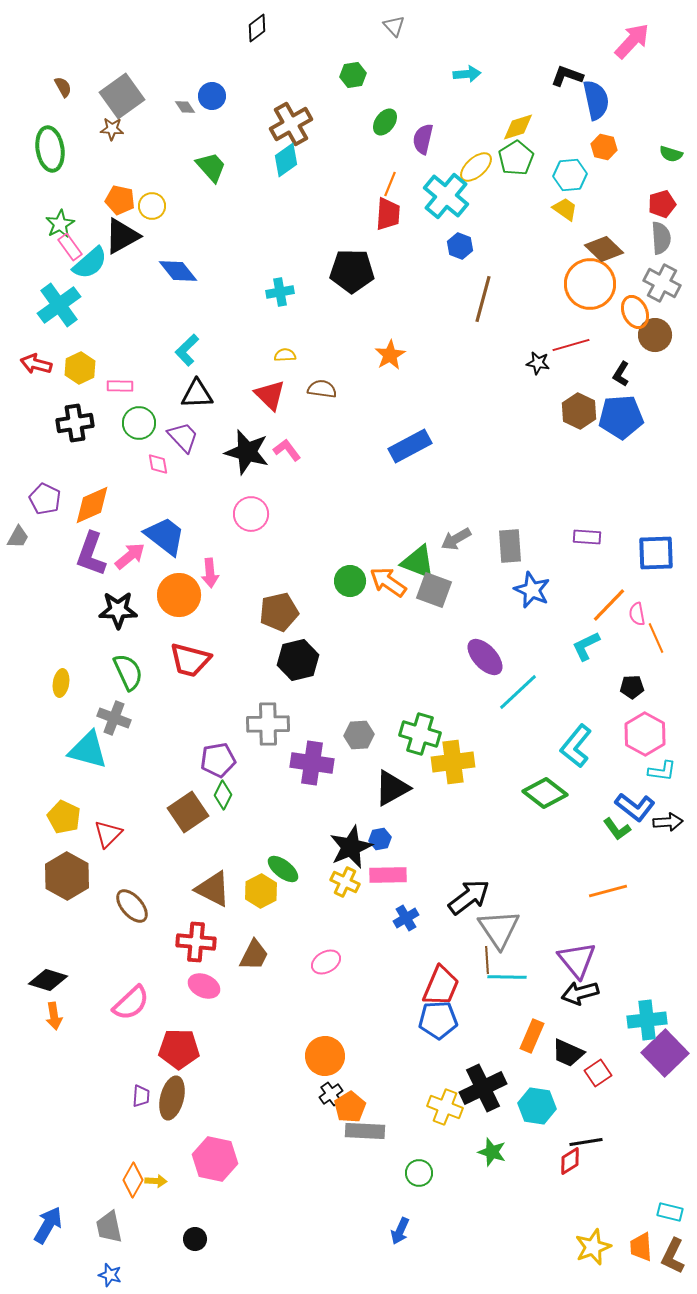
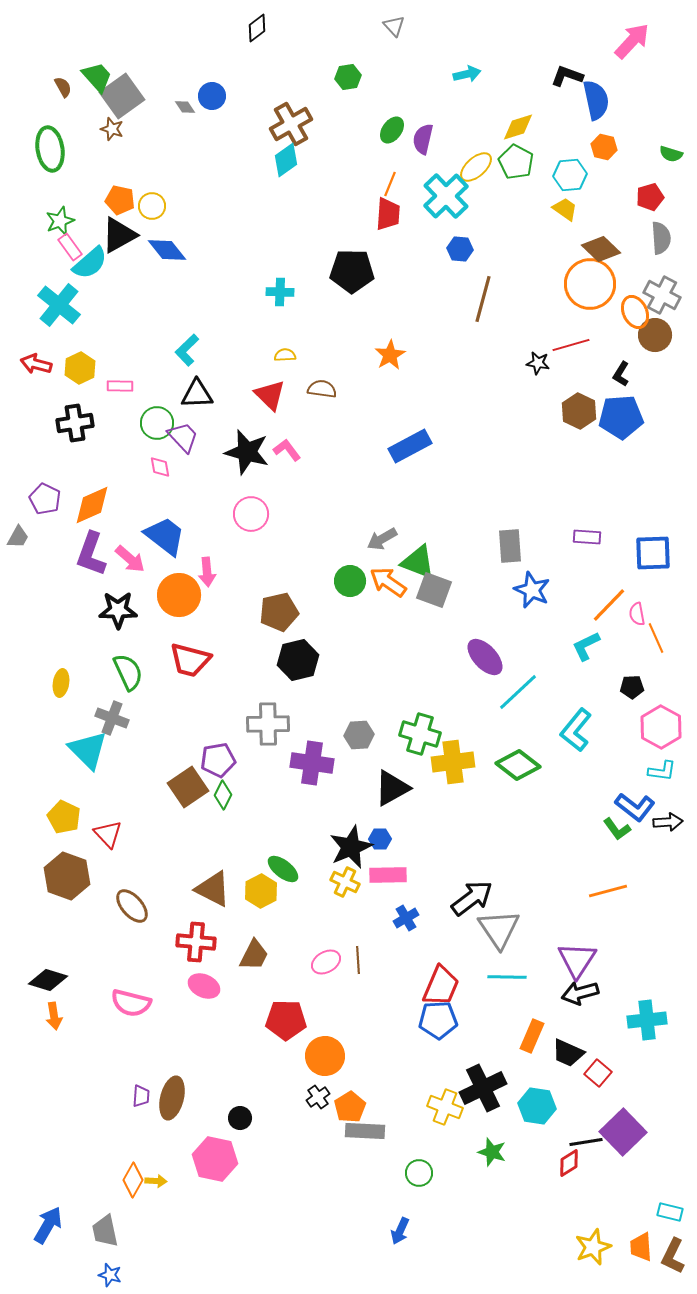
cyan arrow at (467, 74): rotated 8 degrees counterclockwise
green hexagon at (353, 75): moved 5 px left, 2 px down
green ellipse at (385, 122): moved 7 px right, 8 px down
brown star at (112, 129): rotated 15 degrees clockwise
green pentagon at (516, 158): moved 4 px down; rotated 12 degrees counterclockwise
green trapezoid at (211, 167): moved 114 px left, 90 px up
cyan cross at (446, 196): rotated 6 degrees clockwise
red pentagon at (662, 204): moved 12 px left, 7 px up
green star at (60, 224): moved 3 px up; rotated 8 degrees clockwise
black triangle at (122, 236): moved 3 px left, 1 px up
blue hexagon at (460, 246): moved 3 px down; rotated 15 degrees counterclockwise
brown diamond at (604, 249): moved 3 px left
blue diamond at (178, 271): moved 11 px left, 21 px up
gray cross at (662, 283): moved 12 px down
cyan cross at (280, 292): rotated 12 degrees clockwise
cyan cross at (59, 305): rotated 15 degrees counterclockwise
green circle at (139, 423): moved 18 px right
pink diamond at (158, 464): moved 2 px right, 3 px down
gray arrow at (456, 539): moved 74 px left
blue square at (656, 553): moved 3 px left
pink arrow at (130, 556): moved 3 px down; rotated 80 degrees clockwise
pink arrow at (210, 573): moved 3 px left, 1 px up
gray cross at (114, 718): moved 2 px left
pink hexagon at (645, 734): moved 16 px right, 7 px up
cyan L-shape at (576, 746): moved 16 px up
cyan triangle at (88, 750): rotated 30 degrees clockwise
green diamond at (545, 793): moved 27 px left, 28 px up
brown square at (188, 812): moved 25 px up
red triangle at (108, 834): rotated 28 degrees counterclockwise
blue hexagon at (380, 839): rotated 10 degrees clockwise
brown hexagon at (67, 876): rotated 9 degrees counterclockwise
black arrow at (469, 897): moved 3 px right, 1 px down
brown line at (487, 960): moved 129 px left
purple triangle at (577, 960): rotated 12 degrees clockwise
pink semicircle at (131, 1003): rotated 57 degrees clockwise
red pentagon at (179, 1049): moved 107 px right, 29 px up
purple square at (665, 1053): moved 42 px left, 79 px down
red square at (598, 1073): rotated 16 degrees counterclockwise
black cross at (331, 1094): moved 13 px left, 3 px down
red diamond at (570, 1161): moved 1 px left, 2 px down
gray trapezoid at (109, 1227): moved 4 px left, 4 px down
black circle at (195, 1239): moved 45 px right, 121 px up
